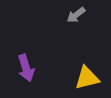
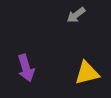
yellow triangle: moved 5 px up
